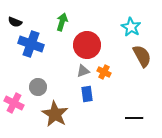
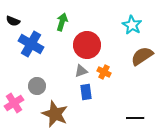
black semicircle: moved 2 px left, 1 px up
cyan star: moved 1 px right, 2 px up
blue cross: rotated 10 degrees clockwise
brown semicircle: rotated 95 degrees counterclockwise
gray triangle: moved 2 px left
gray circle: moved 1 px left, 1 px up
blue rectangle: moved 1 px left, 2 px up
pink cross: rotated 30 degrees clockwise
brown star: rotated 8 degrees counterclockwise
black line: moved 1 px right
